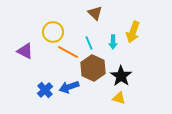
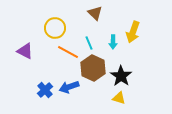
yellow circle: moved 2 px right, 4 px up
